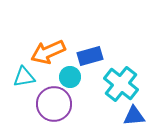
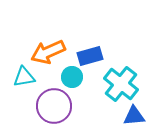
cyan circle: moved 2 px right
purple circle: moved 2 px down
